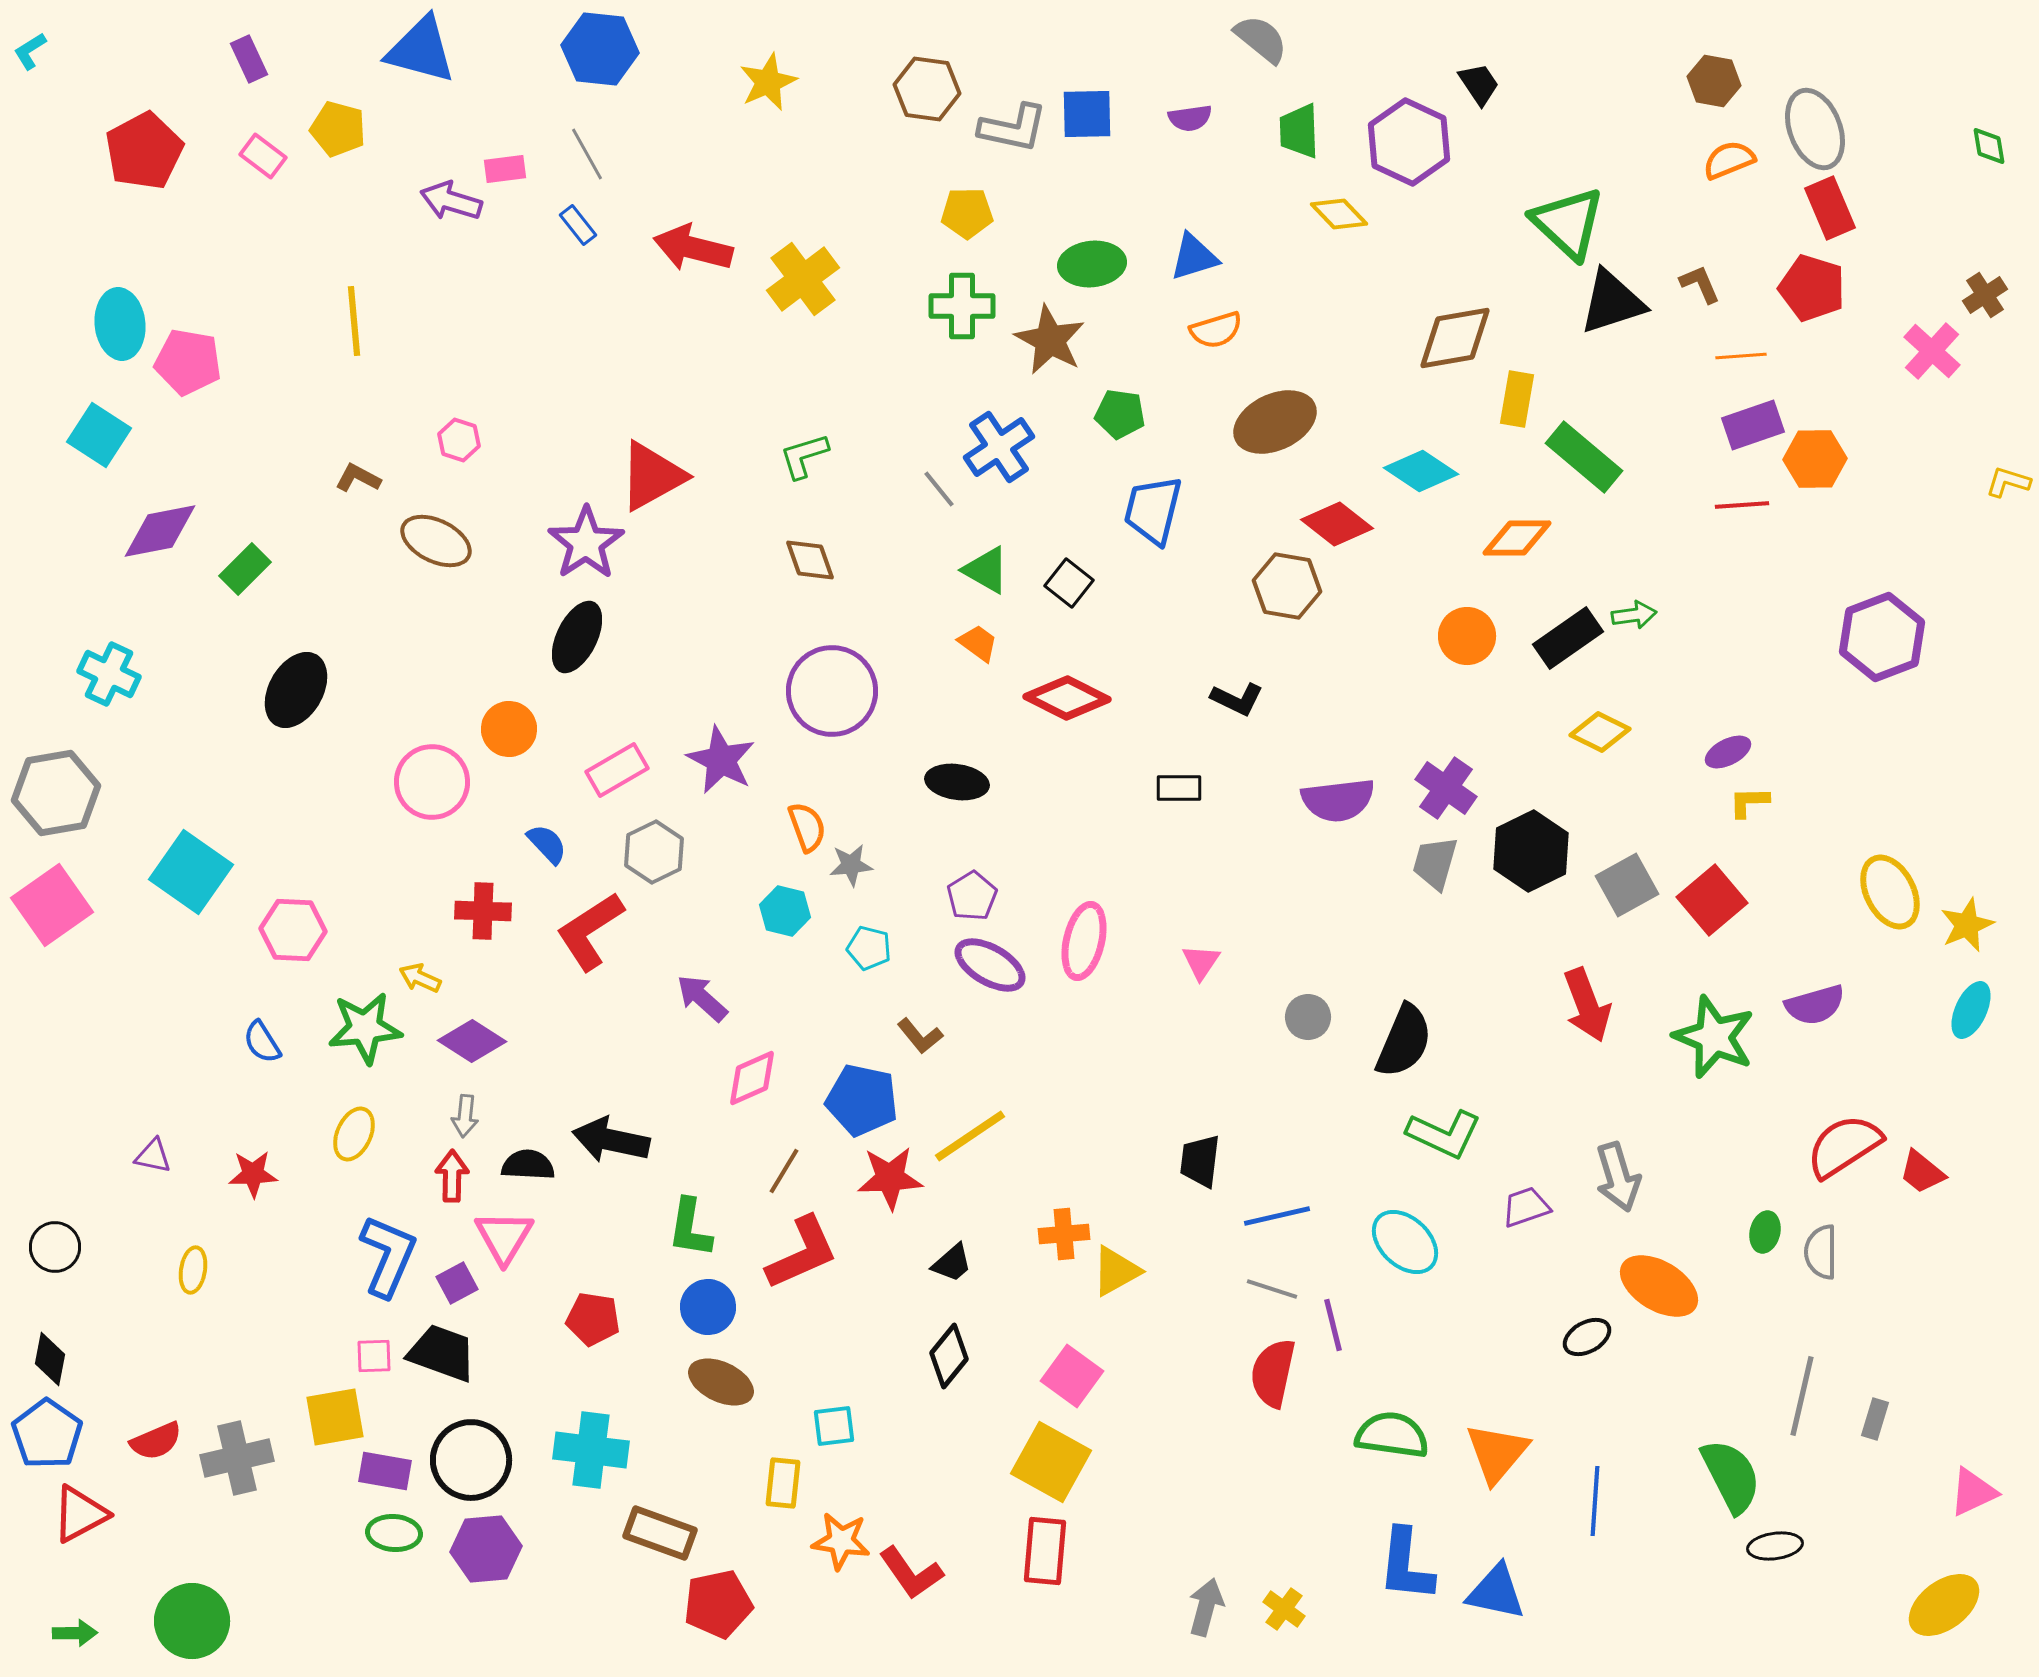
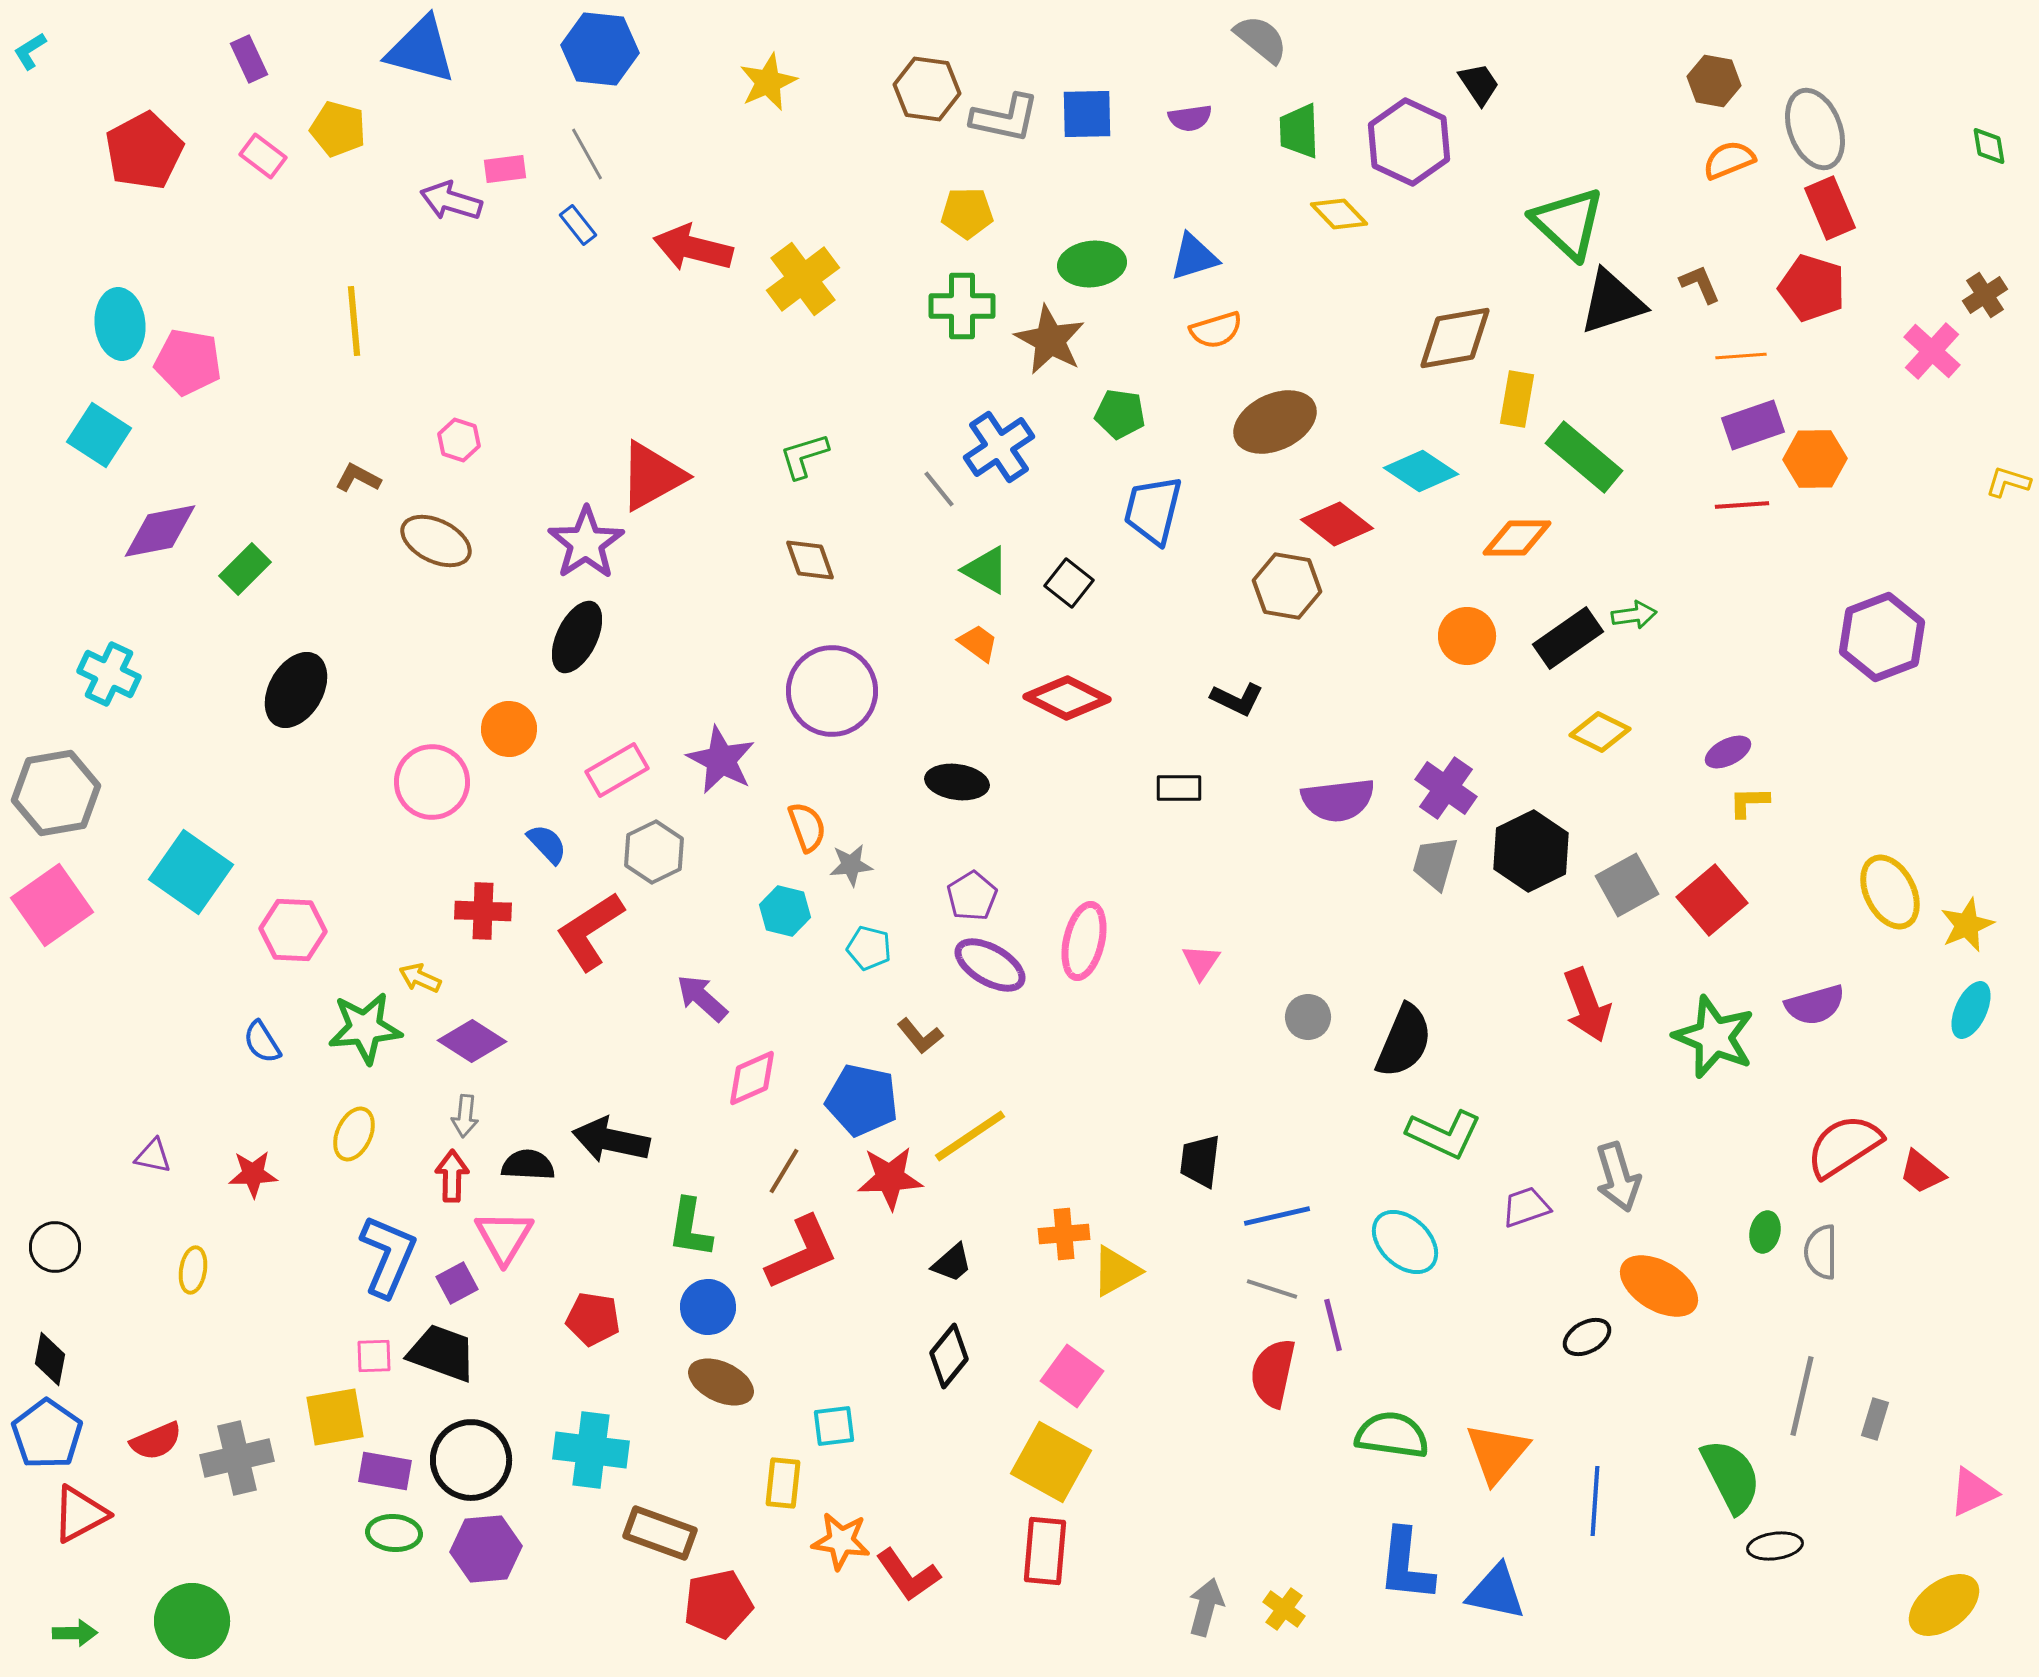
gray L-shape at (1013, 128): moved 8 px left, 10 px up
red L-shape at (911, 1573): moved 3 px left, 2 px down
